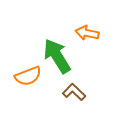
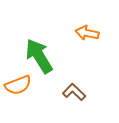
green arrow: moved 18 px left
orange semicircle: moved 10 px left, 9 px down
